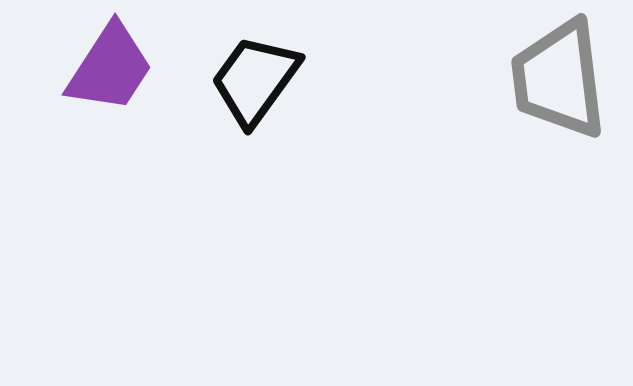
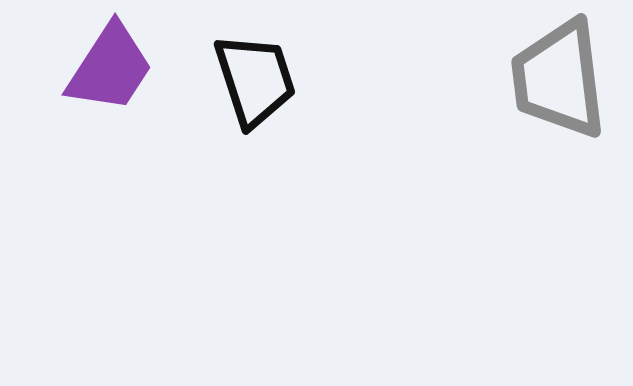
black trapezoid: rotated 126 degrees clockwise
